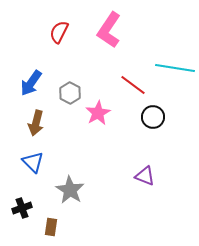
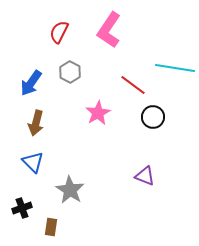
gray hexagon: moved 21 px up
